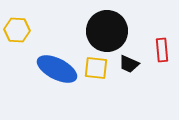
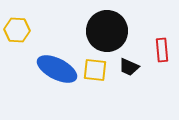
black trapezoid: moved 3 px down
yellow square: moved 1 px left, 2 px down
